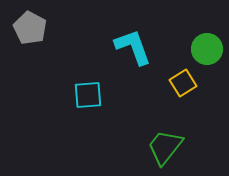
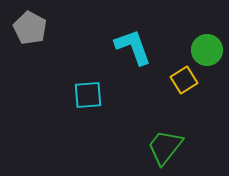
green circle: moved 1 px down
yellow square: moved 1 px right, 3 px up
